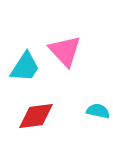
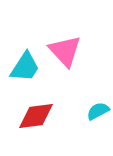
cyan semicircle: rotated 40 degrees counterclockwise
